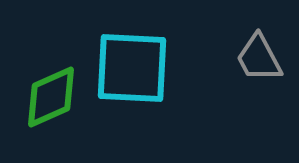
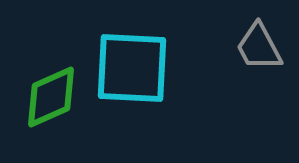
gray trapezoid: moved 11 px up
